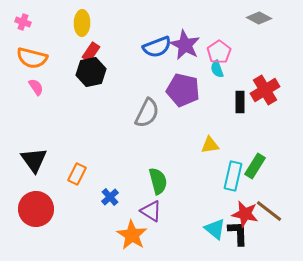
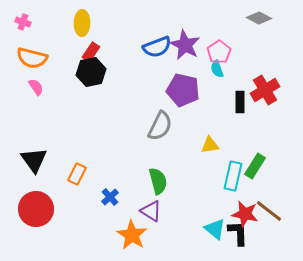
gray semicircle: moved 13 px right, 13 px down
